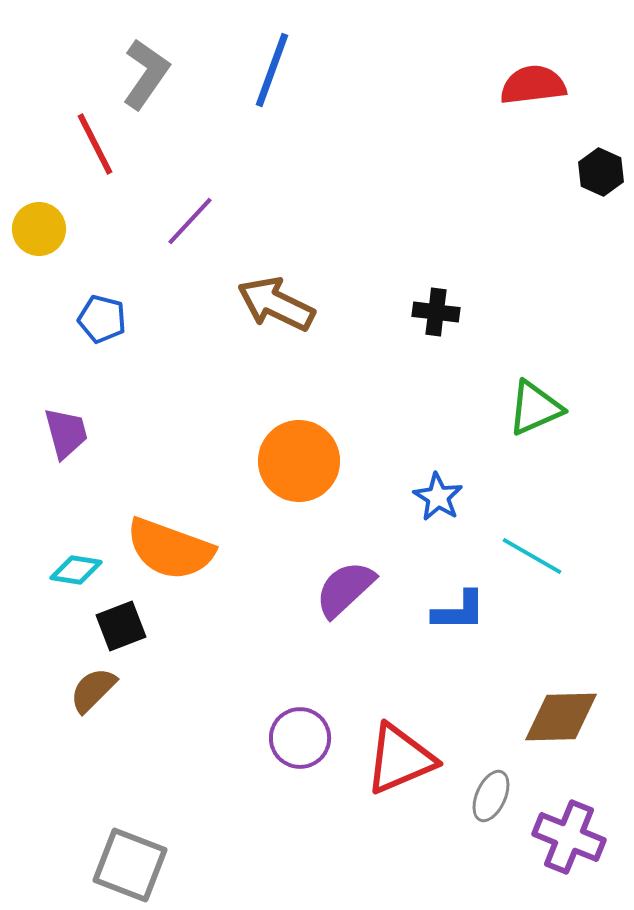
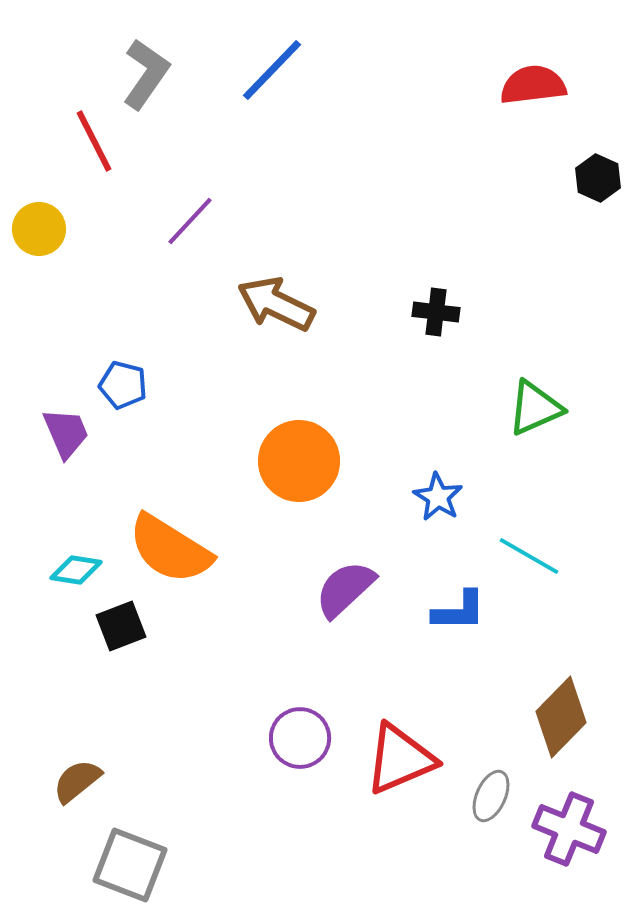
blue line: rotated 24 degrees clockwise
red line: moved 1 px left, 3 px up
black hexagon: moved 3 px left, 6 px down
blue pentagon: moved 21 px right, 66 px down
purple trapezoid: rotated 8 degrees counterclockwise
orange semicircle: rotated 12 degrees clockwise
cyan line: moved 3 px left
brown semicircle: moved 16 px left, 91 px down; rotated 6 degrees clockwise
brown diamond: rotated 44 degrees counterclockwise
purple cross: moved 8 px up
